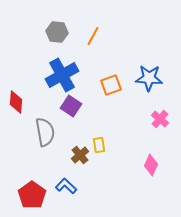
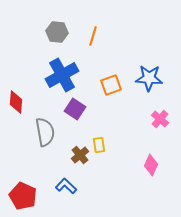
orange line: rotated 12 degrees counterclockwise
purple square: moved 4 px right, 3 px down
red pentagon: moved 9 px left, 1 px down; rotated 12 degrees counterclockwise
